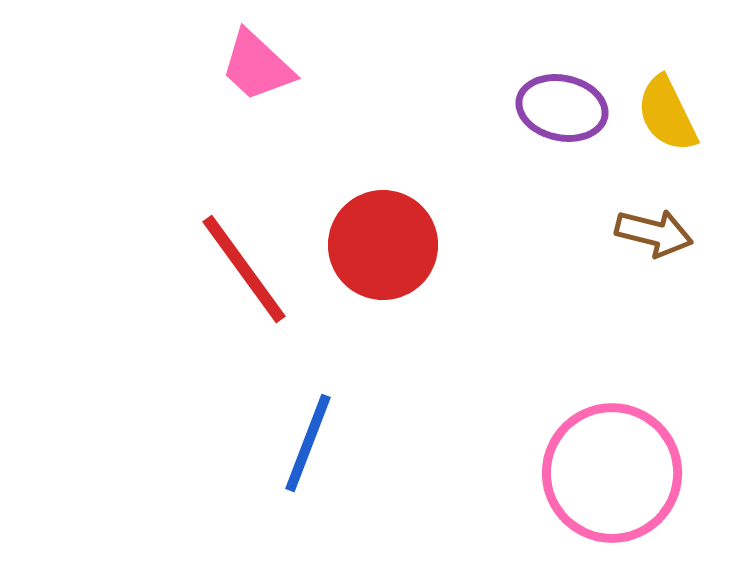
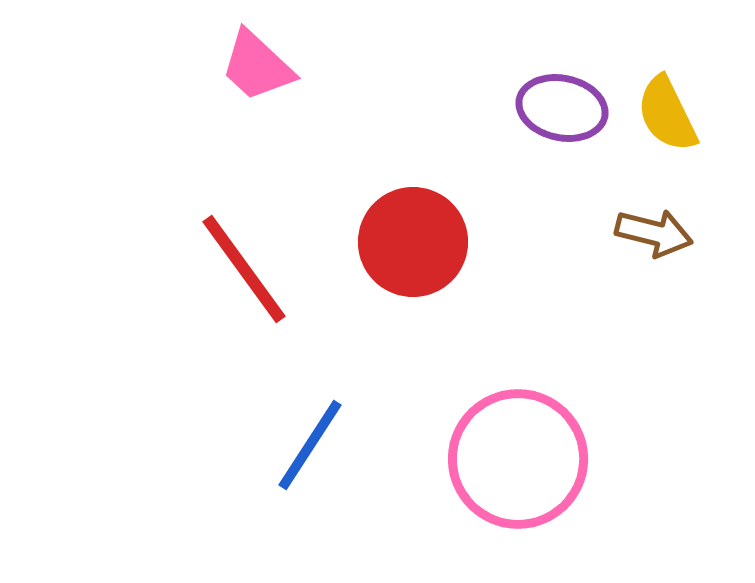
red circle: moved 30 px right, 3 px up
blue line: moved 2 px right, 2 px down; rotated 12 degrees clockwise
pink circle: moved 94 px left, 14 px up
